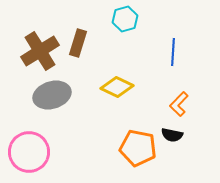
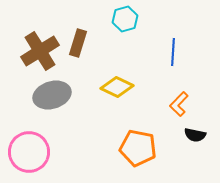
black semicircle: moved 23 px right
